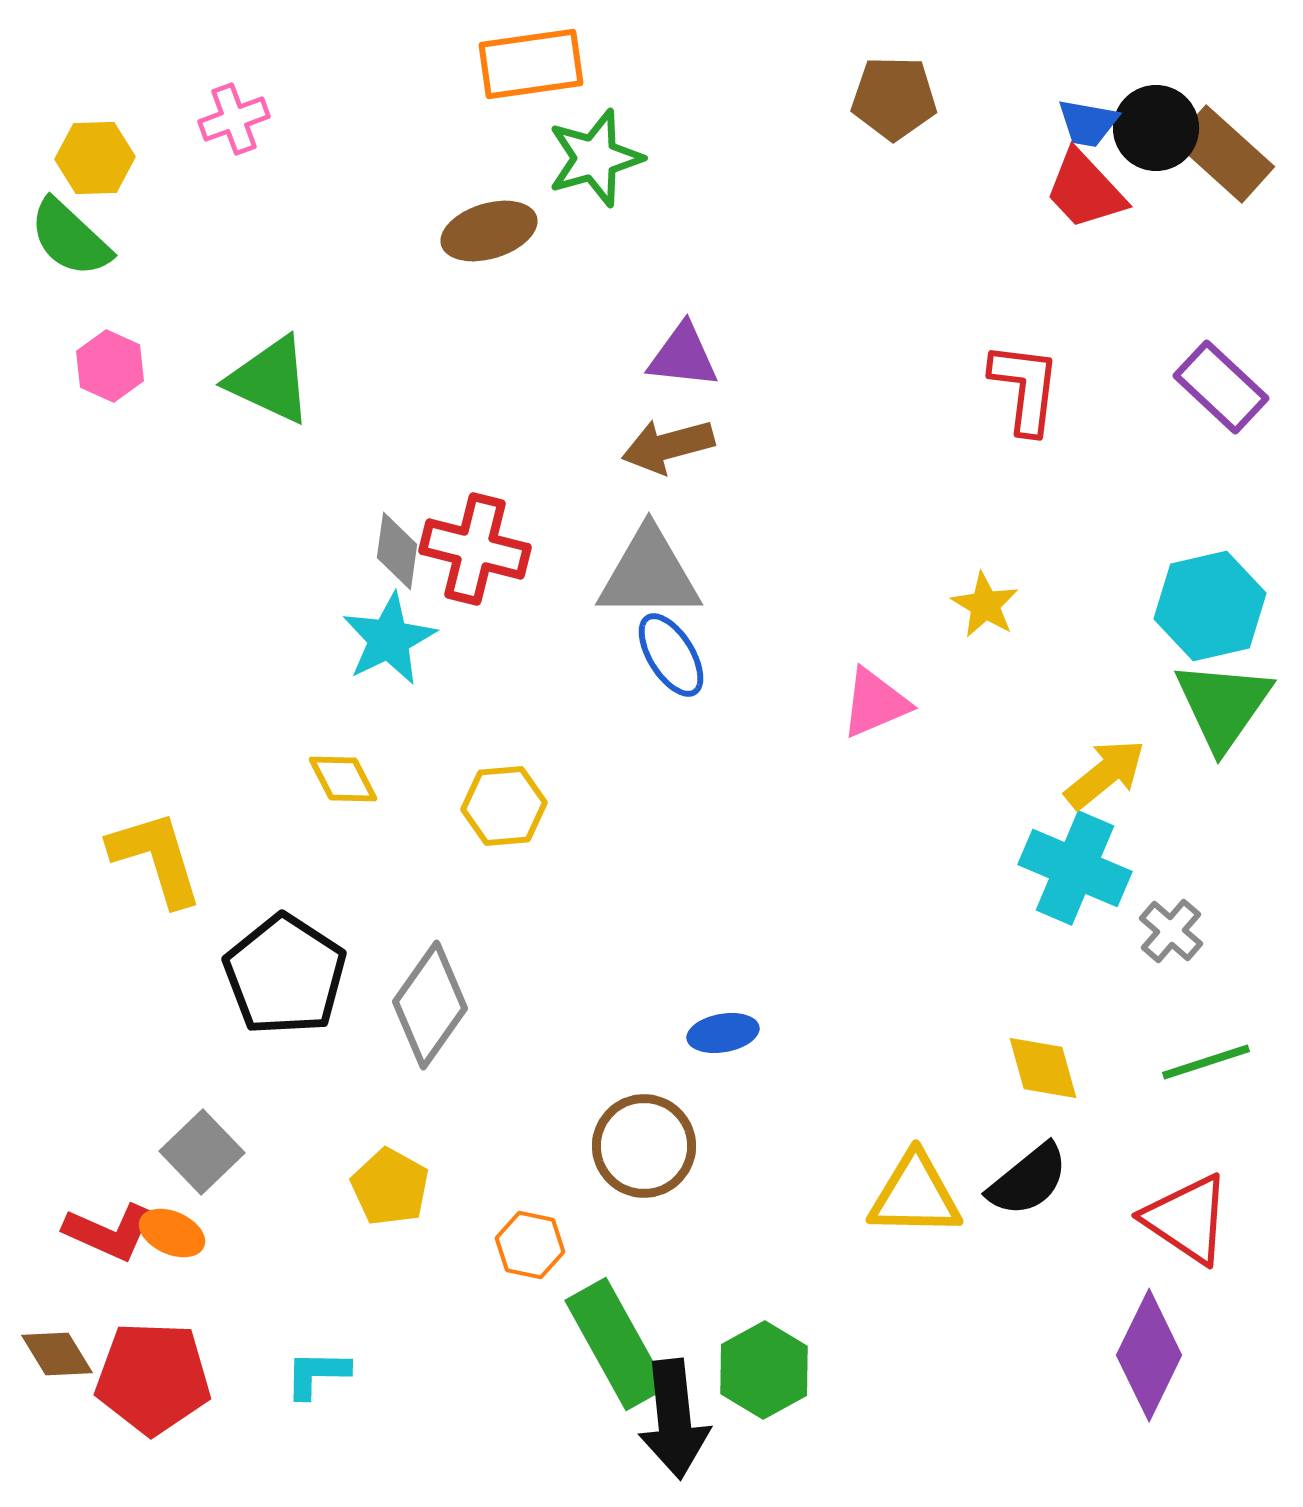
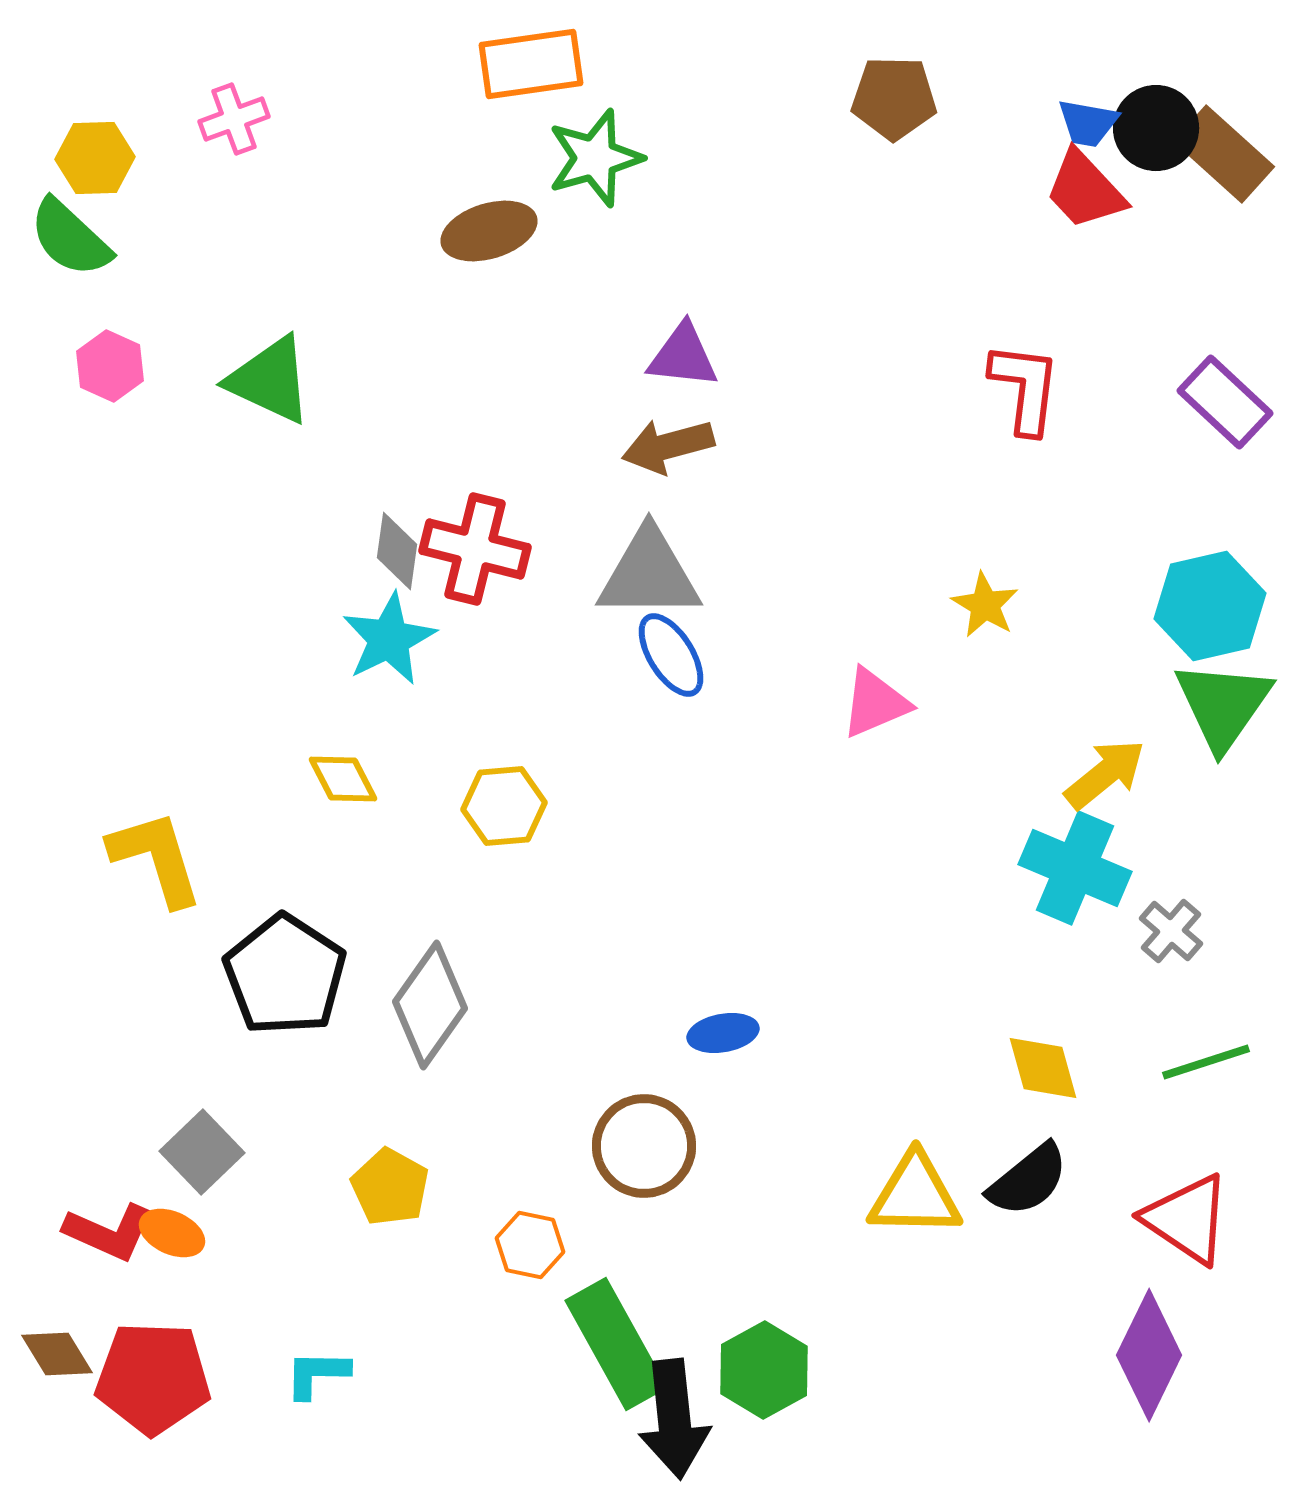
purple rectangle at (1221, 387): moved 4 px right, 15 px down
